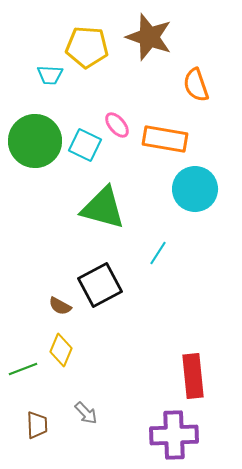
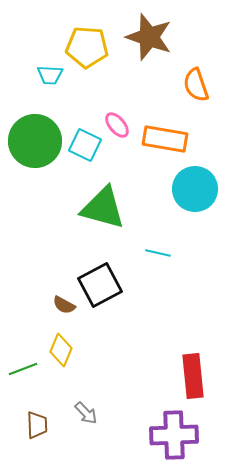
cyan line: rotated 70 degrees clockwise
brown semicircle: moved 4 px right, 1 px up
